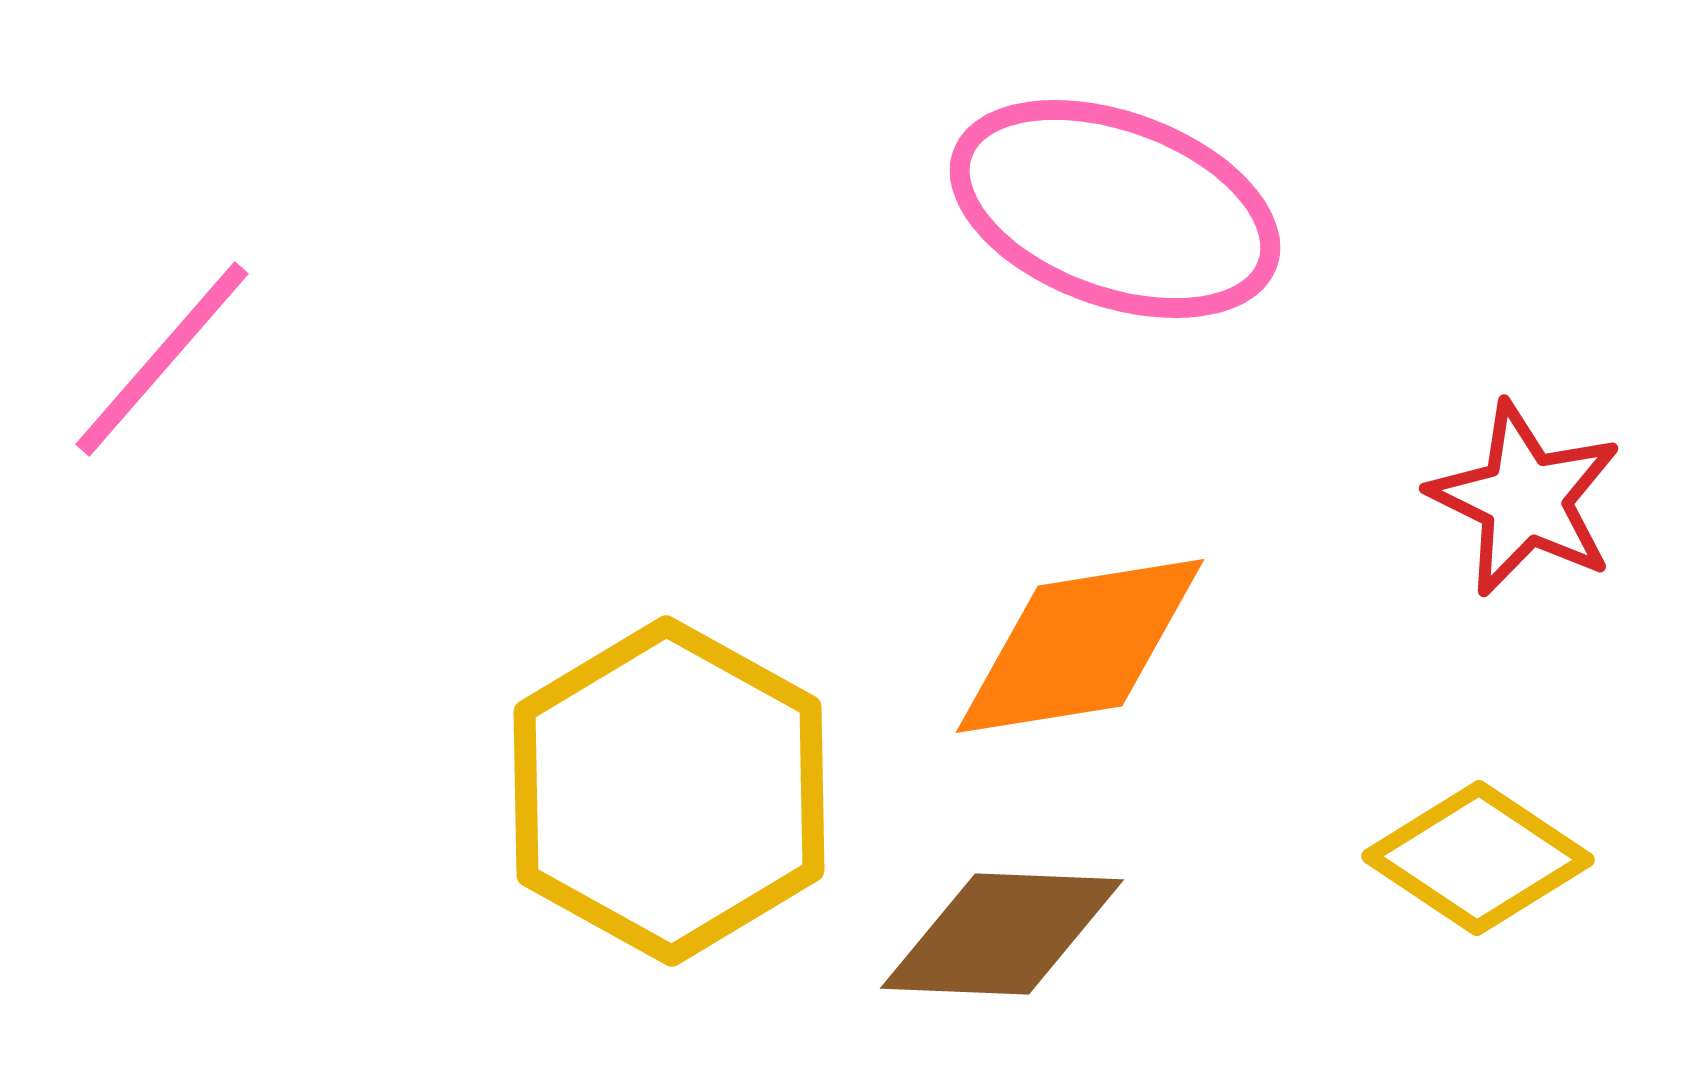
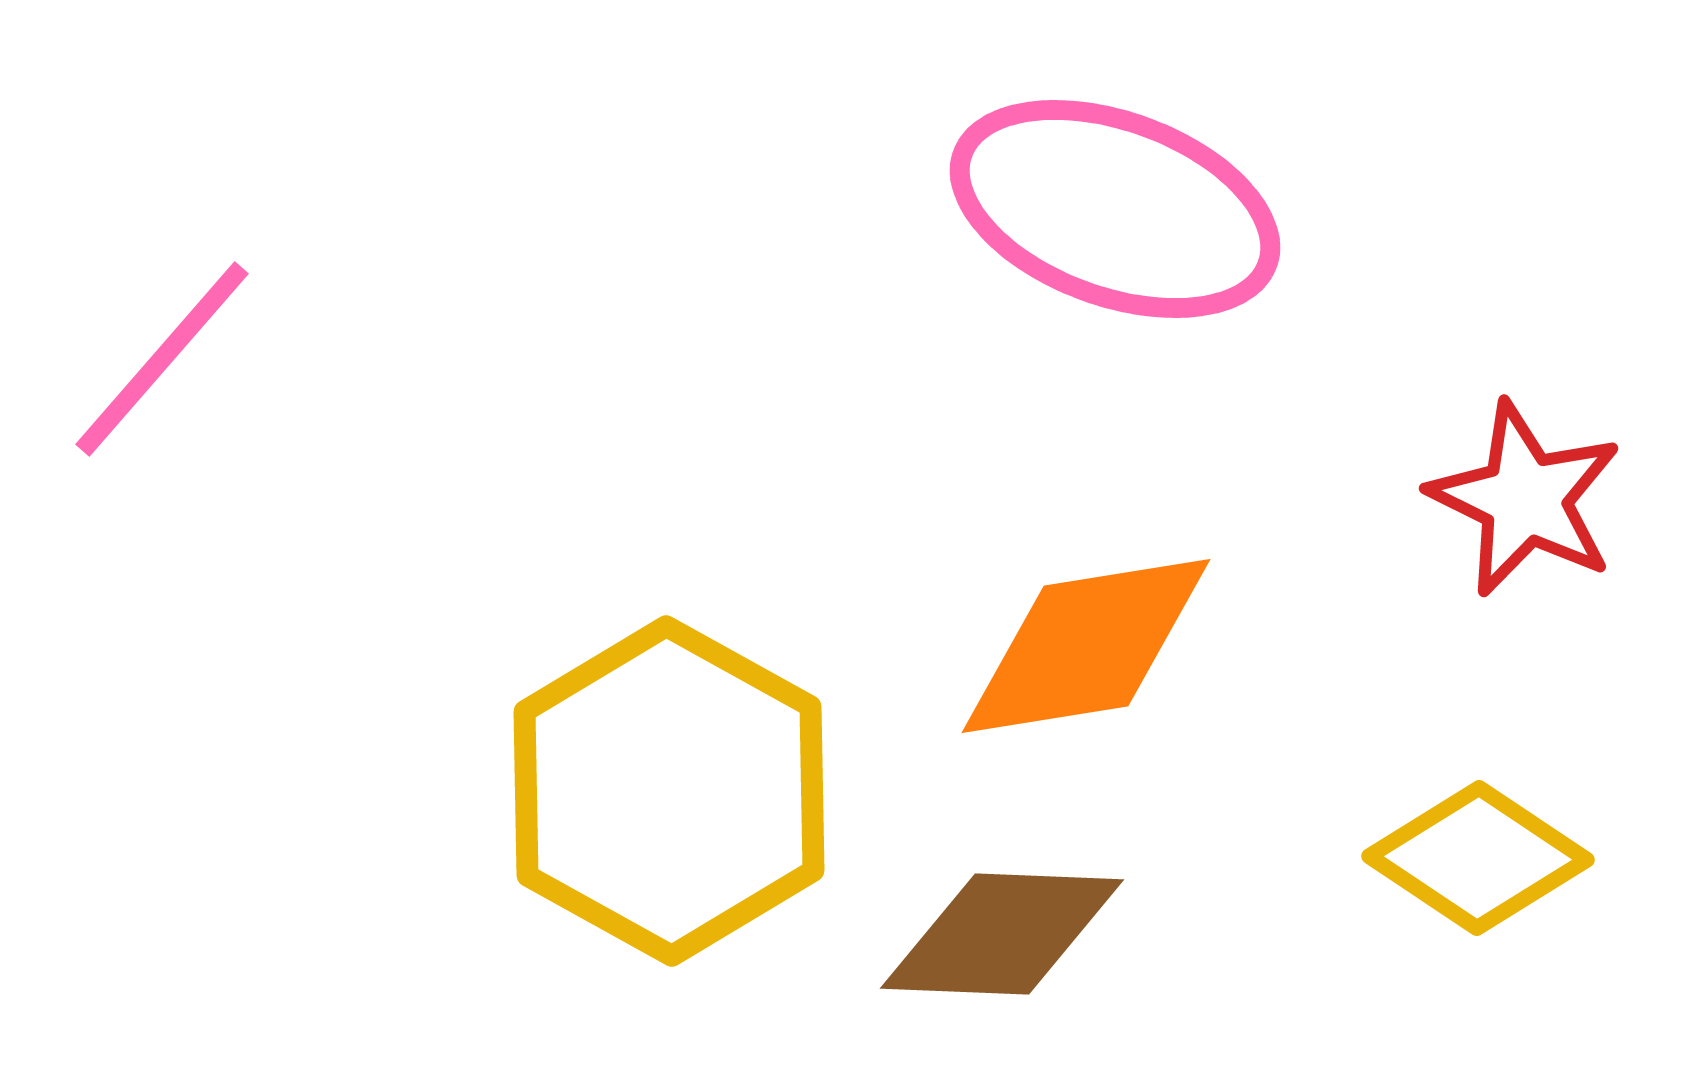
orange diamond: moved 6 px right
